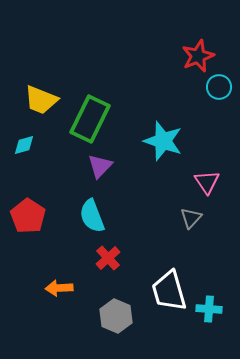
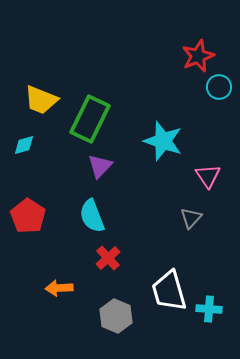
pink triangle: moved 1 px right, 6 px up
